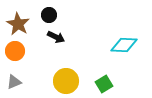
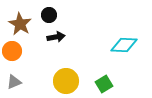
brown star: moved 2 px right
black arrow: rotated 36 degrees counterclockwise
orange circle: moved 3 px left
